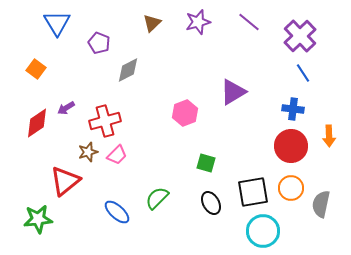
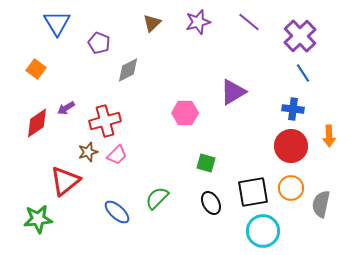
pink hexagon: rotated 20 degrees clockwise
